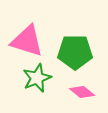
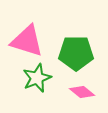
green pentagon: moved 1 px right, 1 px down
